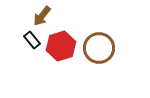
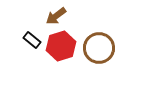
brown arrow: moved 14 px right; rotated 15 degrees clockwise
black rectangle: rotated 12 degrees counterclockwise
